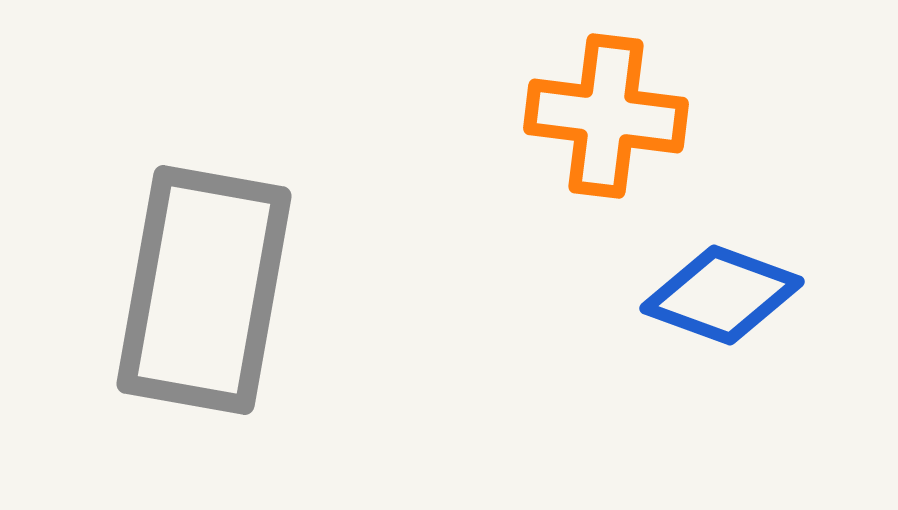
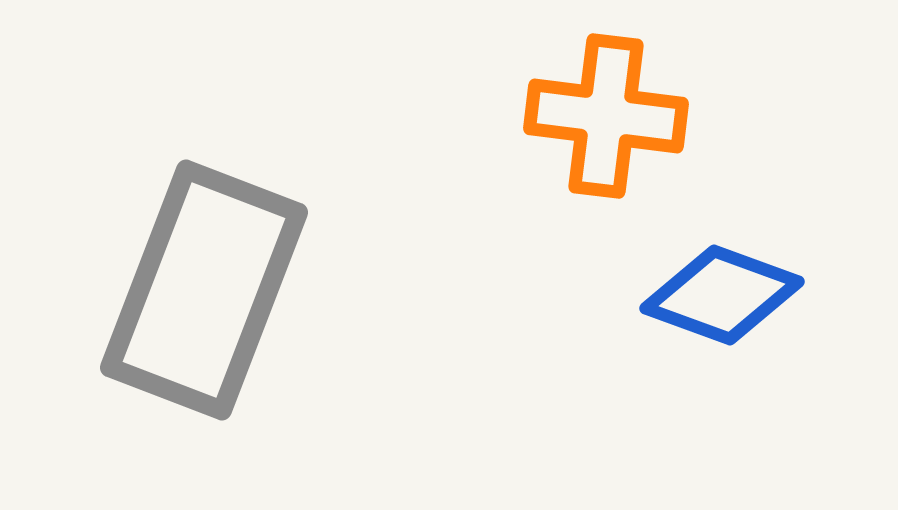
gray rectangle: rotated 11 degrees clockwise
